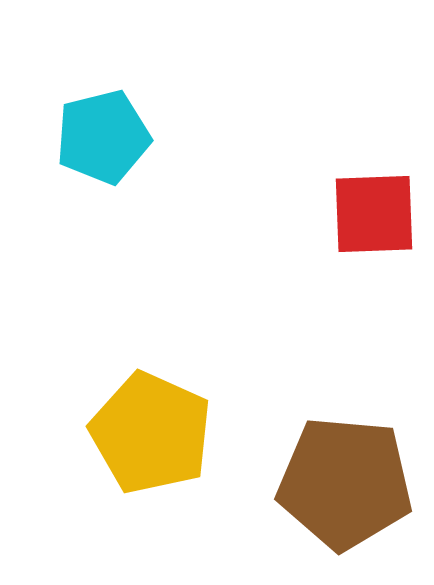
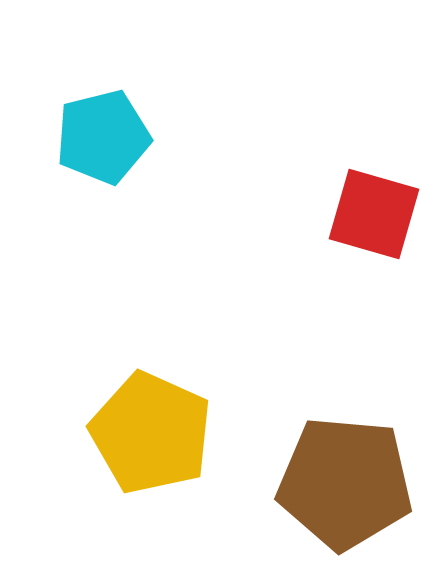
red square: rotated 18 degrees clockwise
